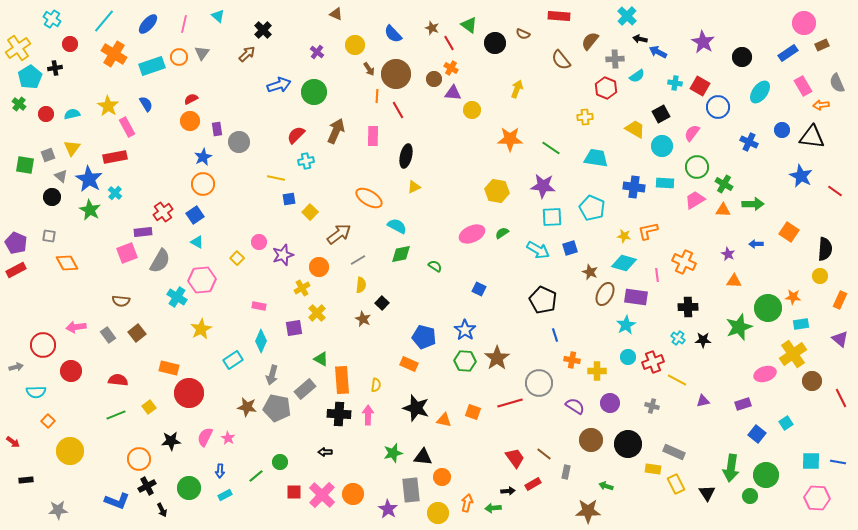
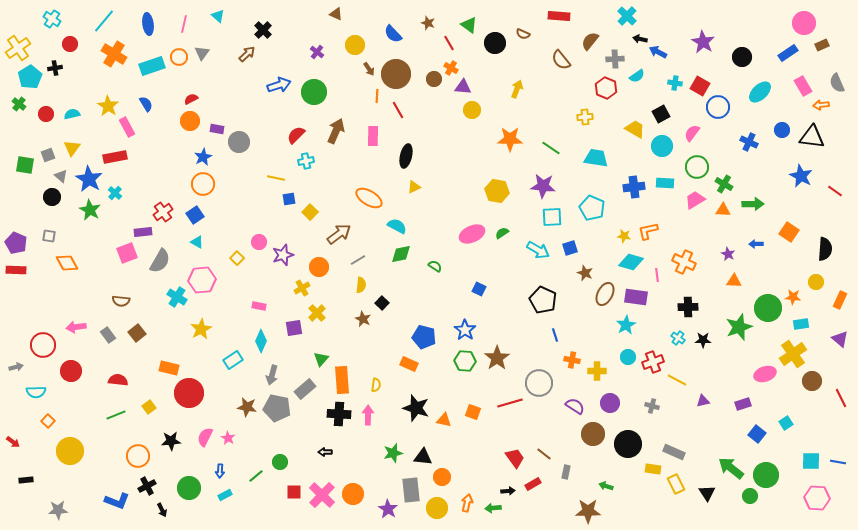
blue ellipse at (148, 24): rotated 50 degrees counterclockwise
brown star at (432, 28): moved 4 px left, 5 px up
cyan ellipse at (760, 92): rotated 10 degrees clockwise
purple triangle at (453, 93): moved 10 px right, 6 px up
purple rectangle at (217, 129): rotated 72 degrees counterclockwise
blue cross at (634, 187): rotated 15 degrees counterclockwise
cyan diamond at (624, 263): moved 7 px right, 1 px up
red rectangle at (16, 270): rotated 30 degrees clockwise
brown star at (590, 272): moved 5 px left, 1 px down
yellow circle at (820, 276): moved 4 px left, 6 px down
green triangle at (321, 359): rotated 42 degrees clockwise
brown circle at (591, 440): moved 2 px right, 6 px up
orange circle at (139, 459): moved 1 px left, 3 px up
green arrow at (731, 468): rotated 120 degrees clockwise
yellow circle at (438, 513): moved 1 px left, 5 px up
